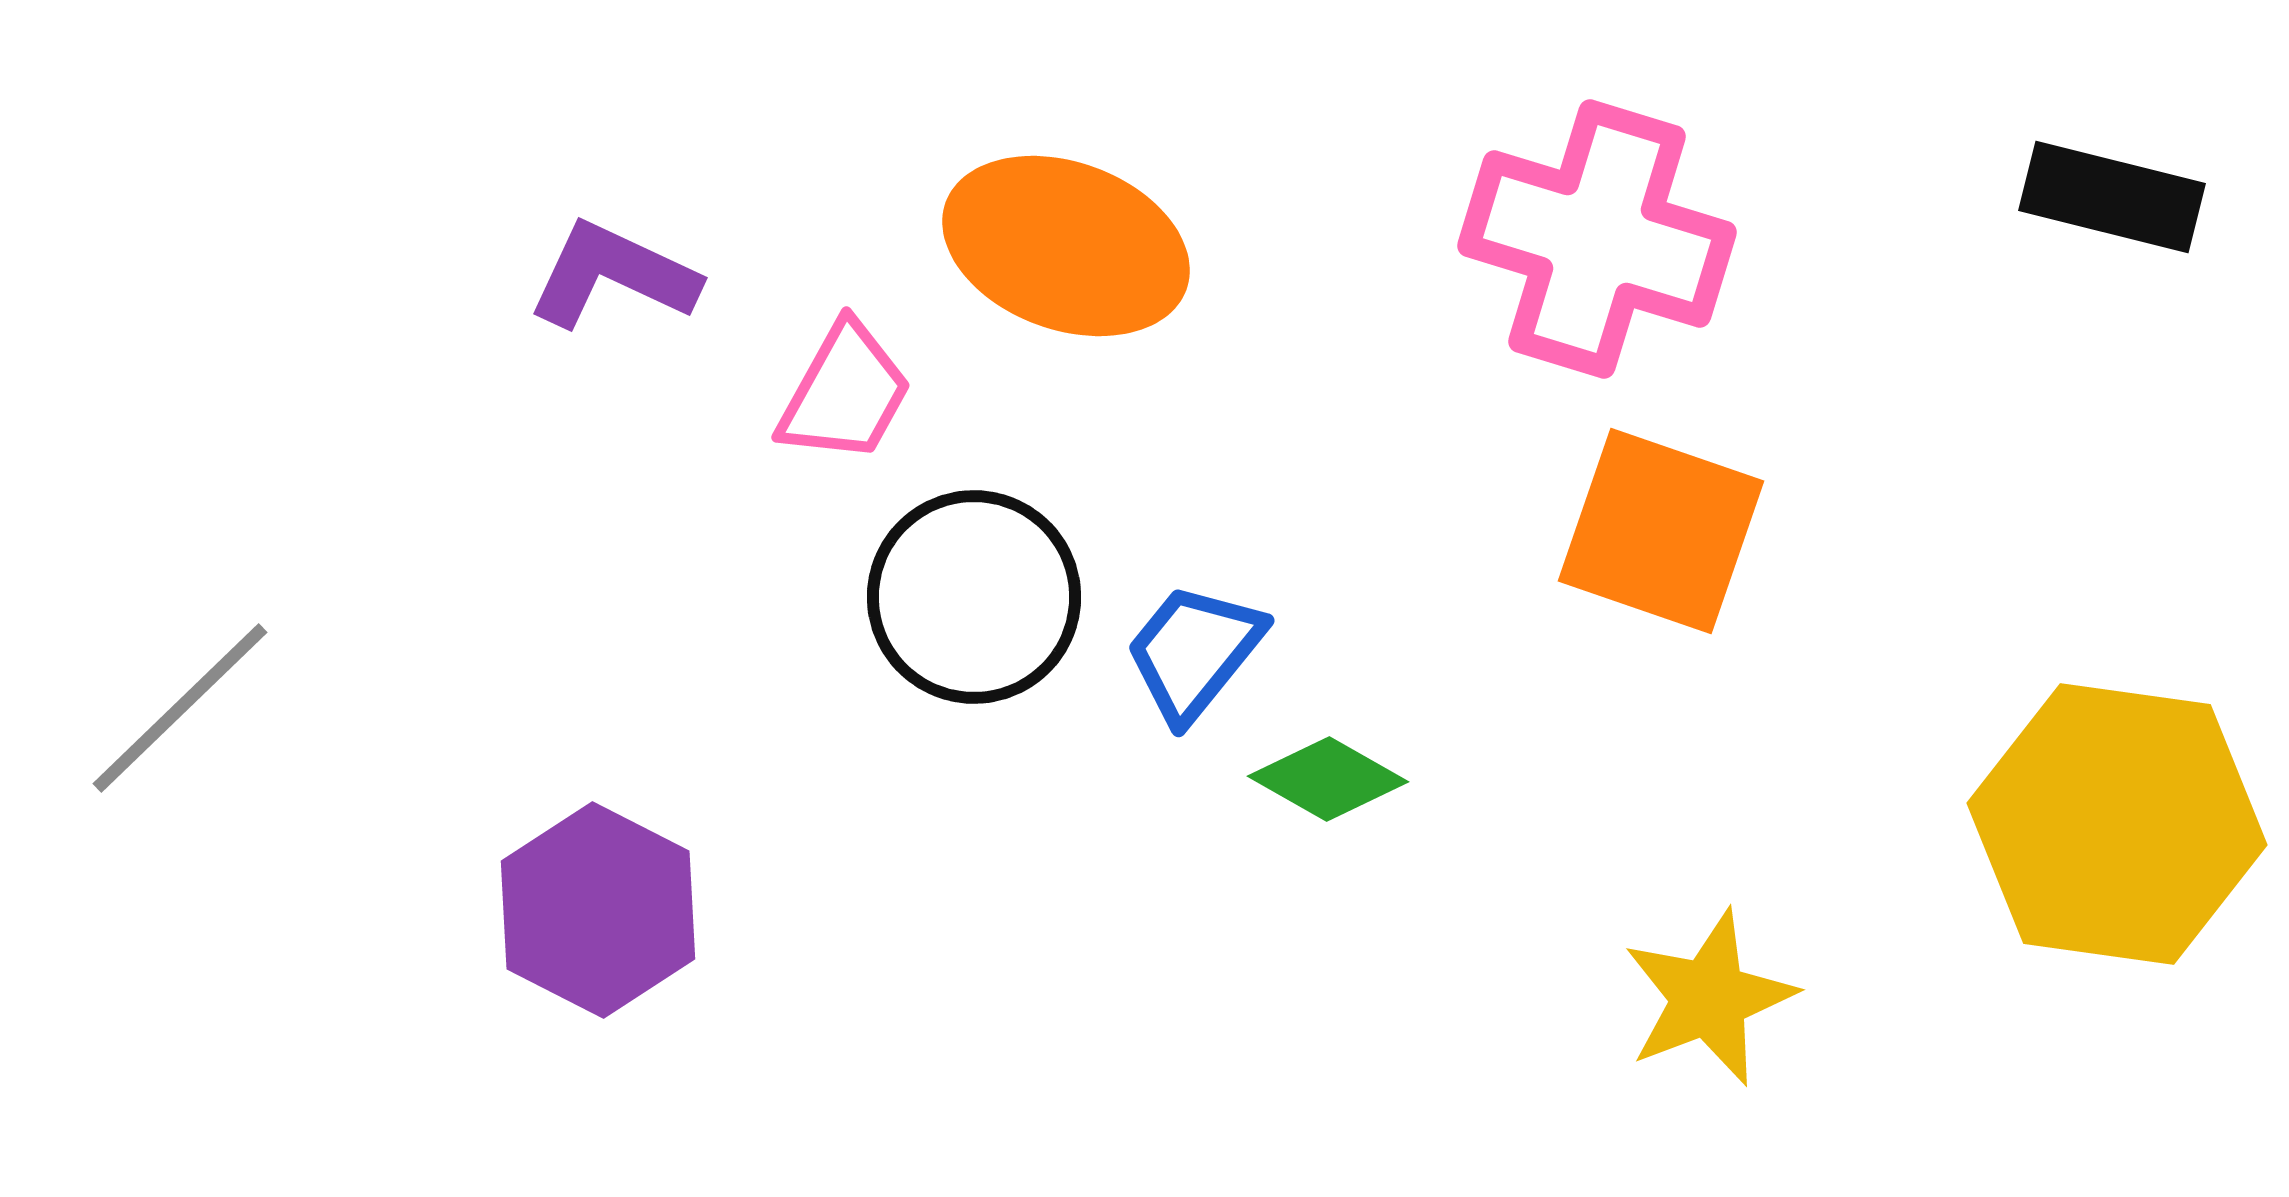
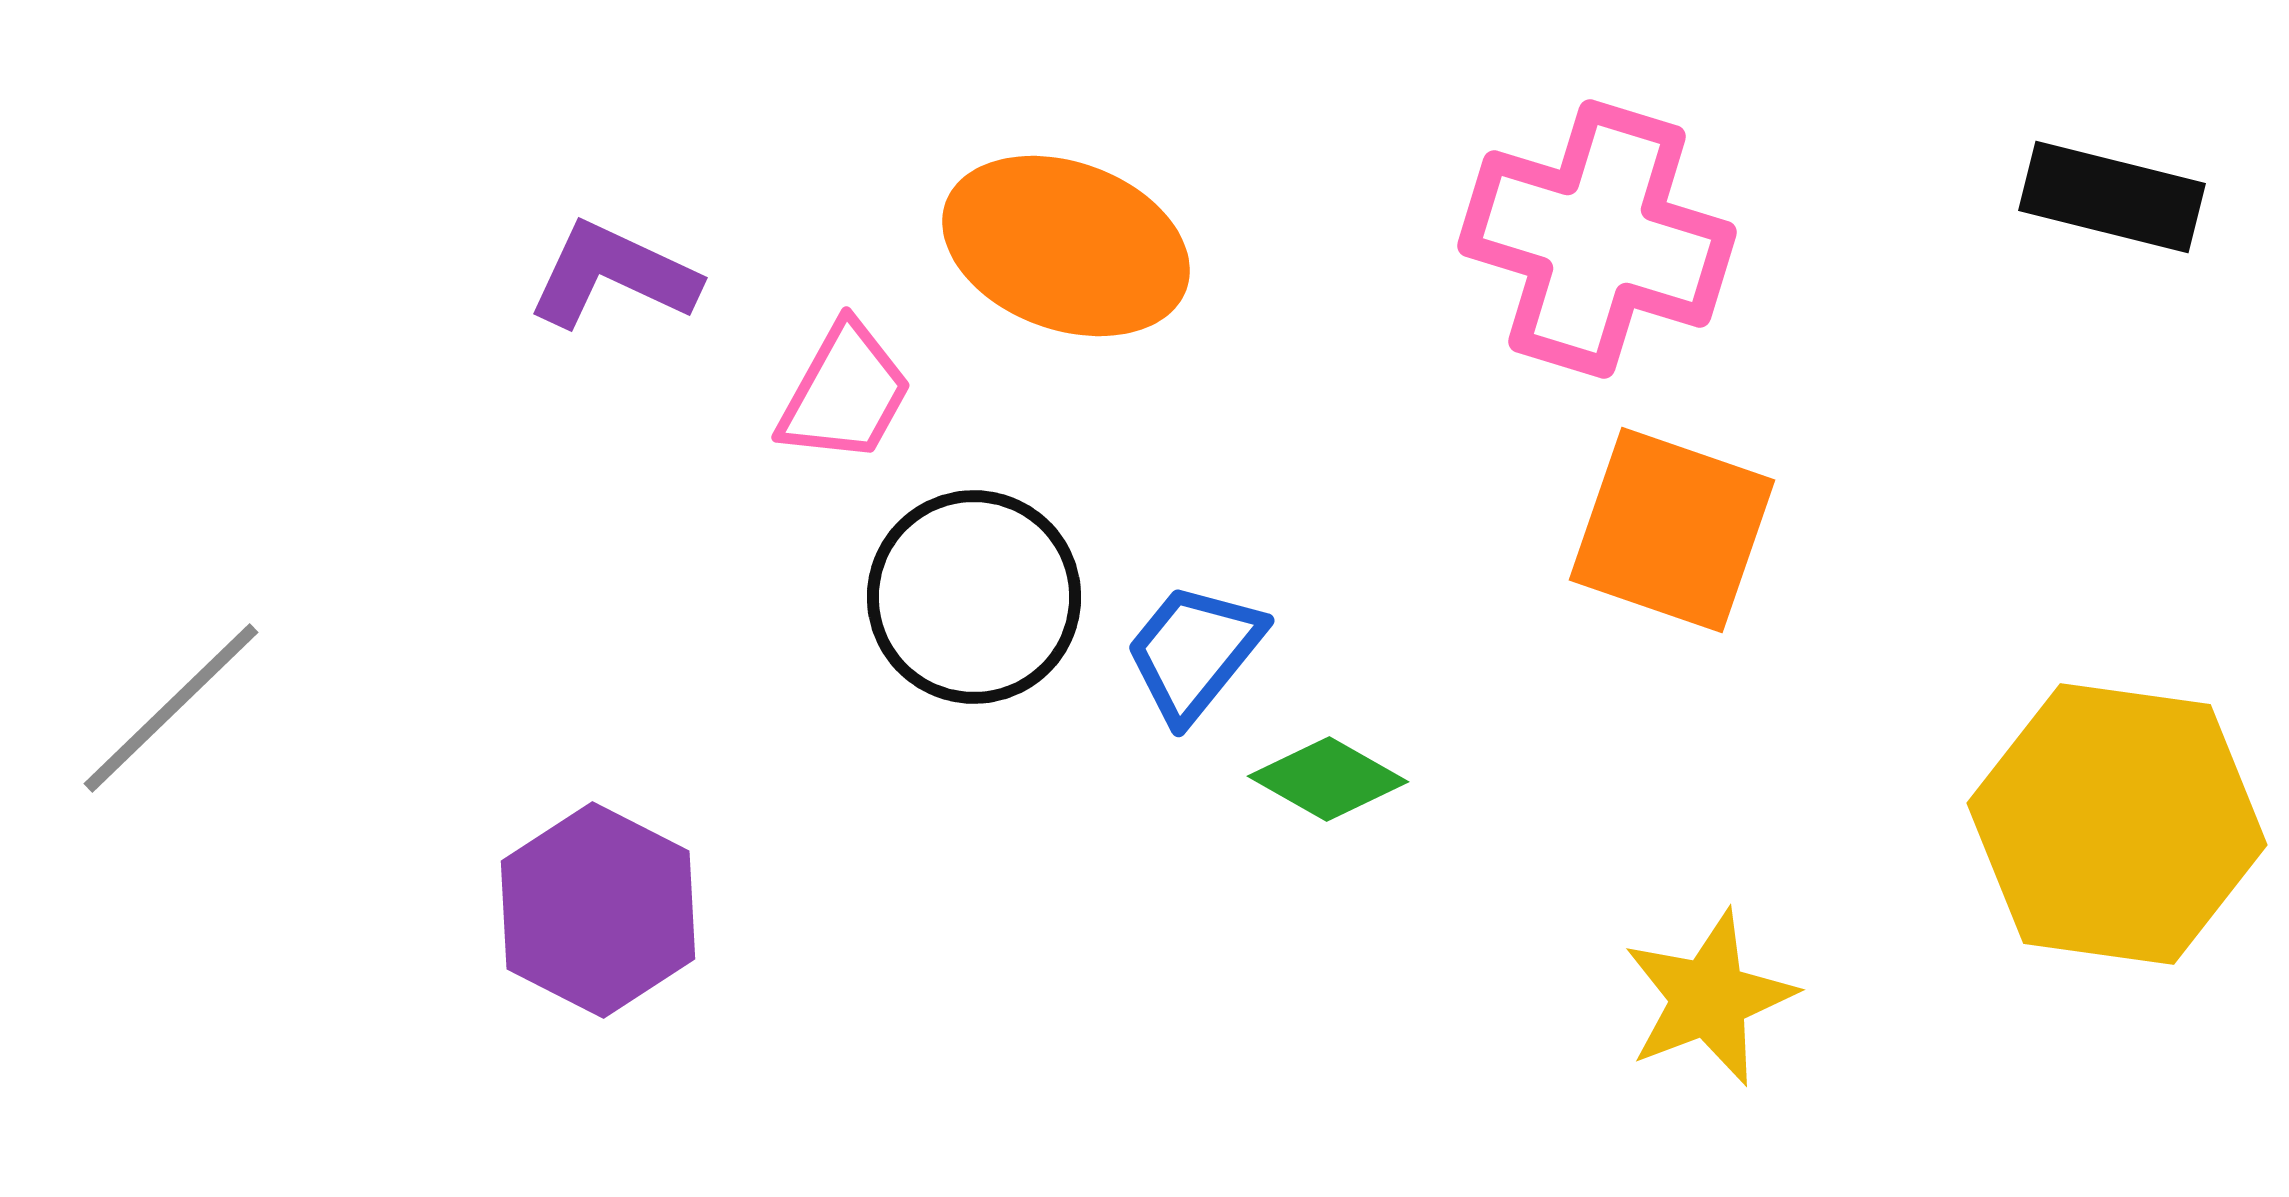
orange square: moved 11 px right, 1 px up
gray line: moved 9 px left
